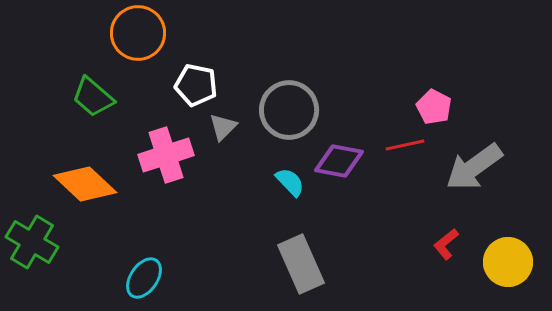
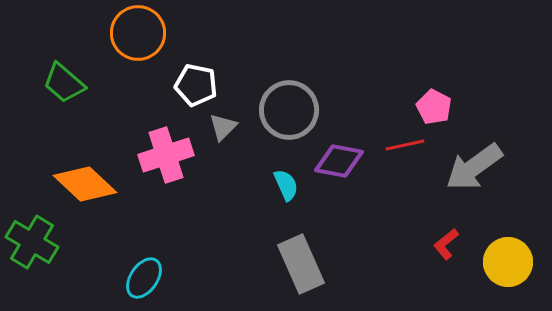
green trapezoid: moved 29 px left, 14 px up
cyan semicircle: moved 4 px left, 3 px down; rotated 20 degrees clockwise
